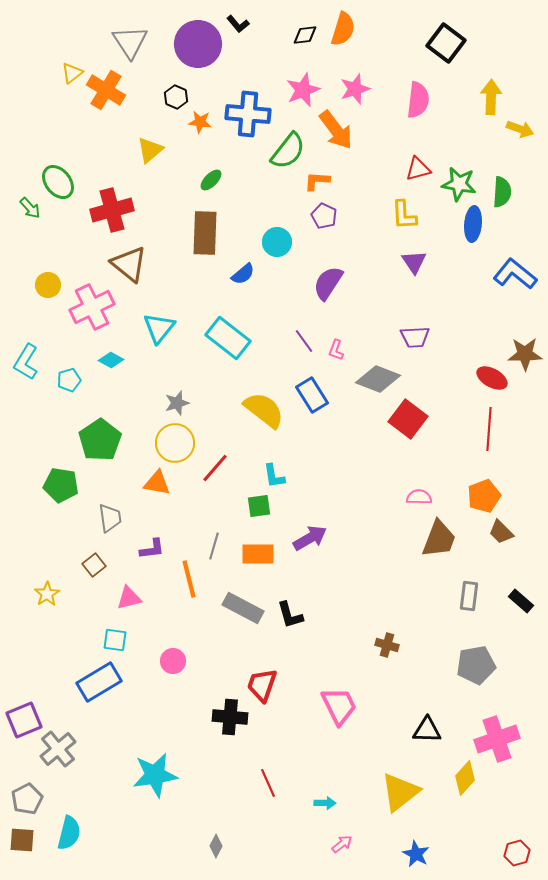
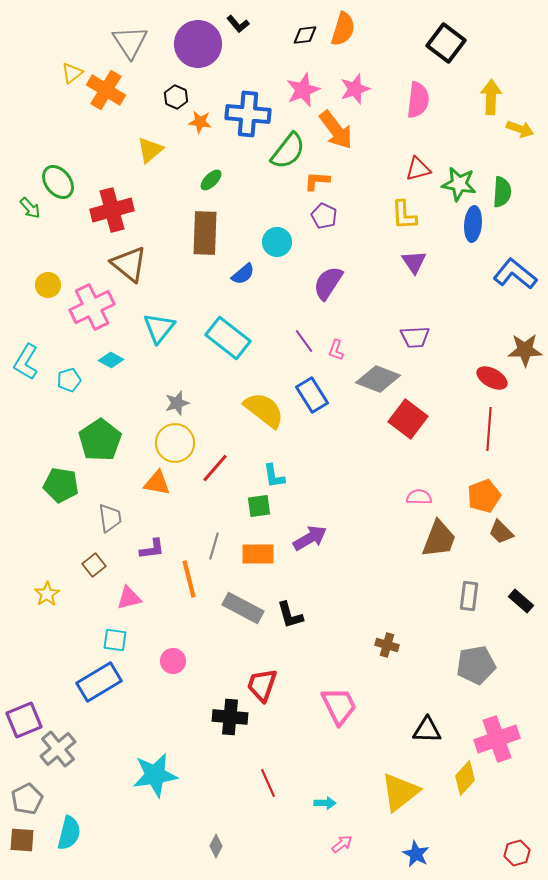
brown star at (525, 354): moved 4 px up
